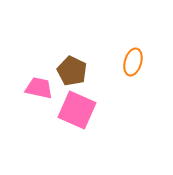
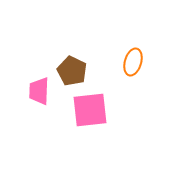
pink trapezoid: moved 3 px down; rotated 100 degrees counterclockwise
pink square: moved 13 px right; rotated 30 degrees counterclockwise
